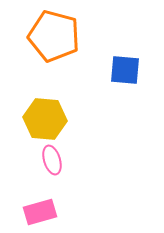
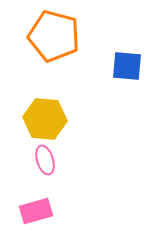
blue square: moved 2 px right, 4 px up
pink ellipse: moved 7 px left
pink rectangle: moved 4 px left, 1 px up
